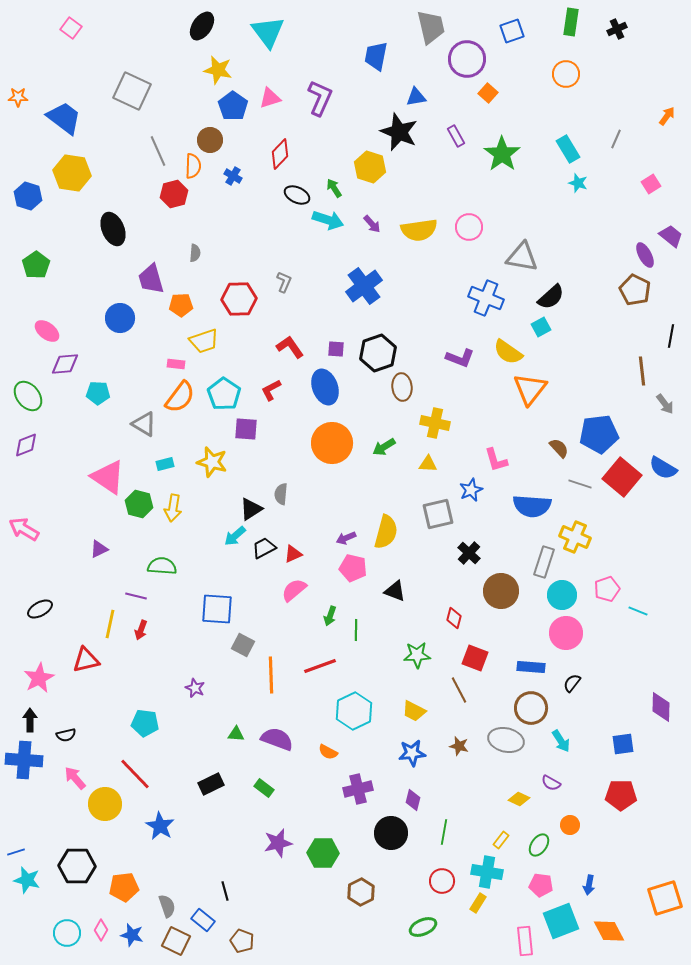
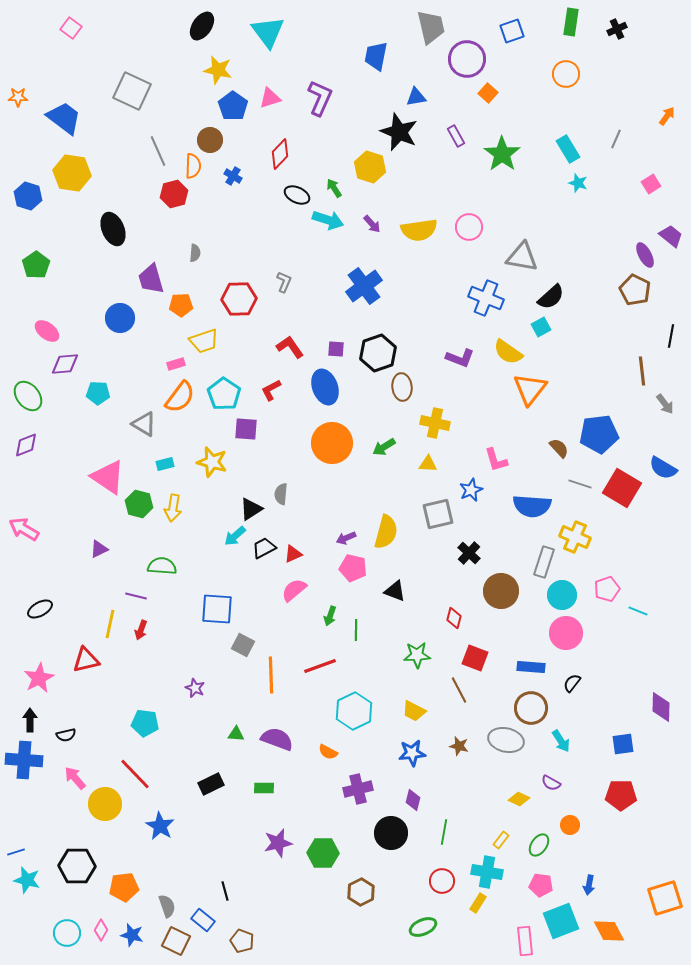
pink rectangle at (176, 364): rotated 24 degrees counterclockwise
red square at (622, 477): moved 11 px down; rotated 9 degrees counterclockwise
green rectangle at (264, 788): rotated 36 degrees counterclockwise
